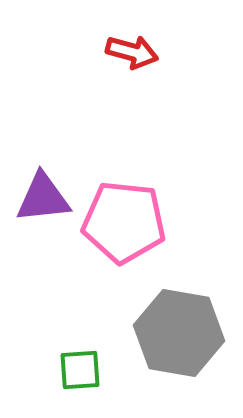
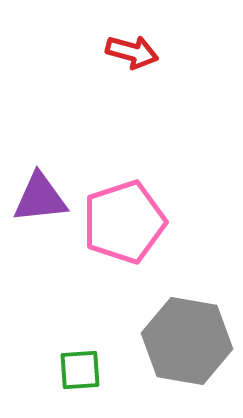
purple triangle: moved 3 px left
pink pentagon: rotated 24 degrees counterclockwise
gray hexagon: moved 8 px right, 8 px down
